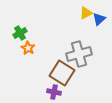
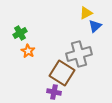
blue triangle: moved 4 px left, 7 px down
orange star: moved 3 px down
